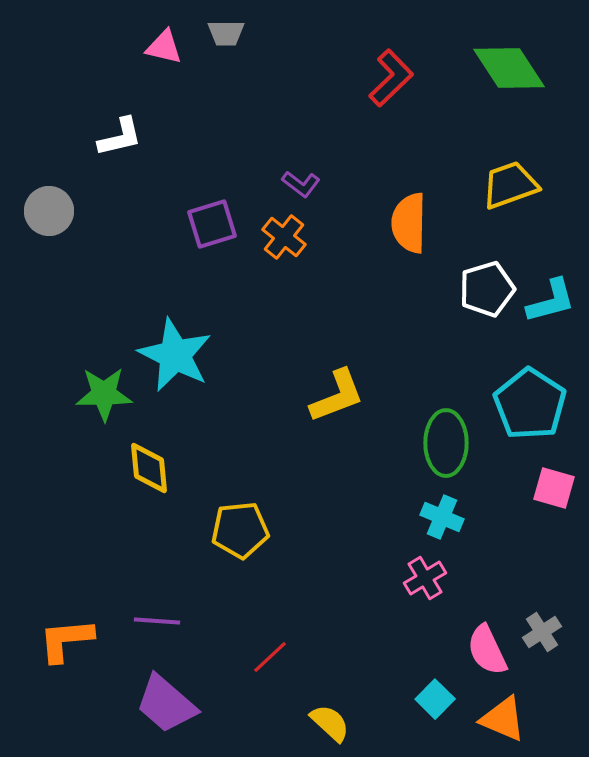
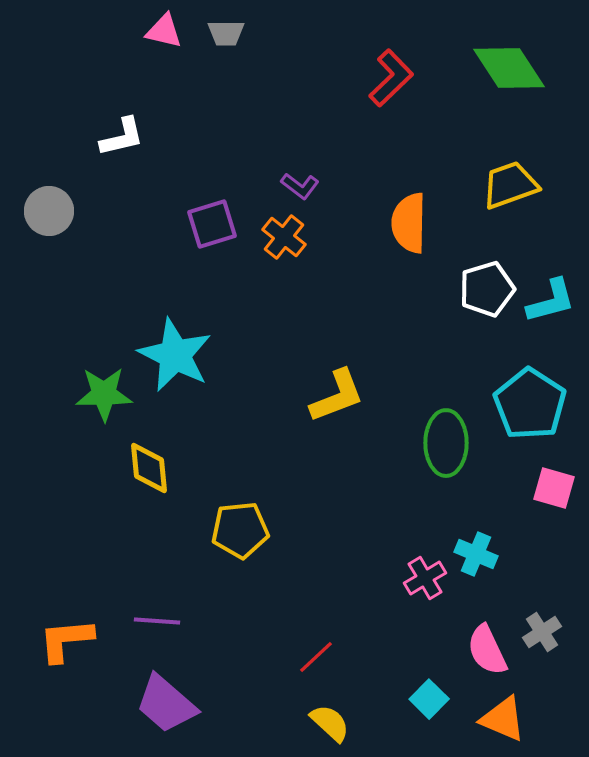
pink triangle: moved 16 px up
white L-shape: moved 2 px right
purple L-shape: moved 1 px left, 2 px down
cyan cross: moved 34 px right, 37 px down
red line: moved 46 px right
cyan square: moved 6 px left
